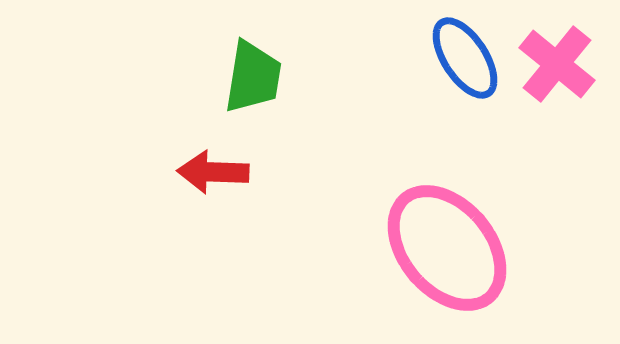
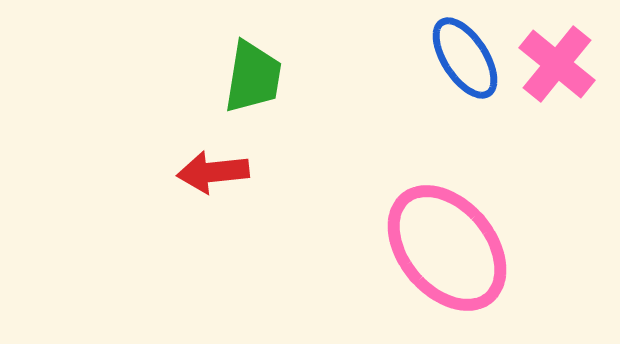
red arrow: rotated 8 degrees counterclockwise
